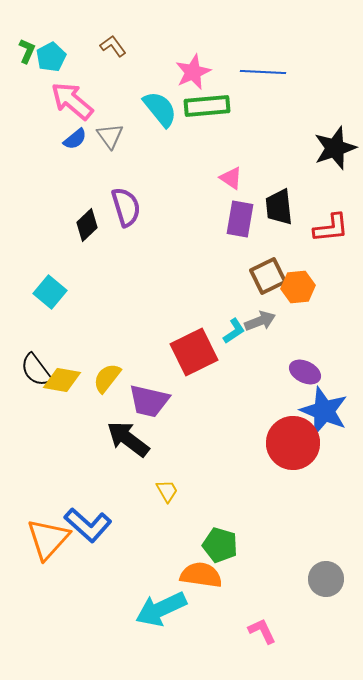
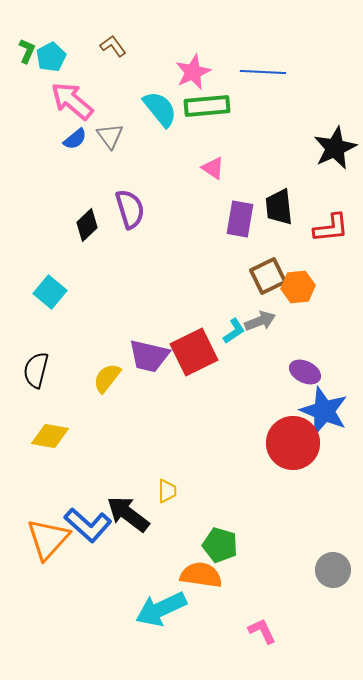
black star: rotated 6 degrees counterclockwise
pink triangle: moved 18 px left, 10 px up
purple semicircle: moved 4 px right, 2 px down
black semicircle: rotated 51 degrees clockwise
yellow diamond: moved 12 px left, 56 px down
purple trapezoid: moved 45 px up
black arrow: moved 75 px down
yellow trapezoid: rotated 30 degrees clockwise
gray circle: moved 7 px right, 9 px up
